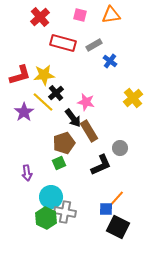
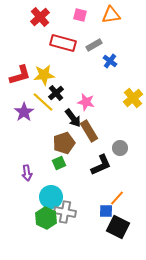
blue square: moved 2 px down
